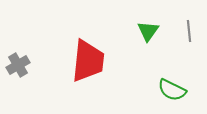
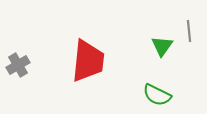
green triangle: moved 14 px right, 15 px down
green semicircle: moved 15 px left, 5 px down
